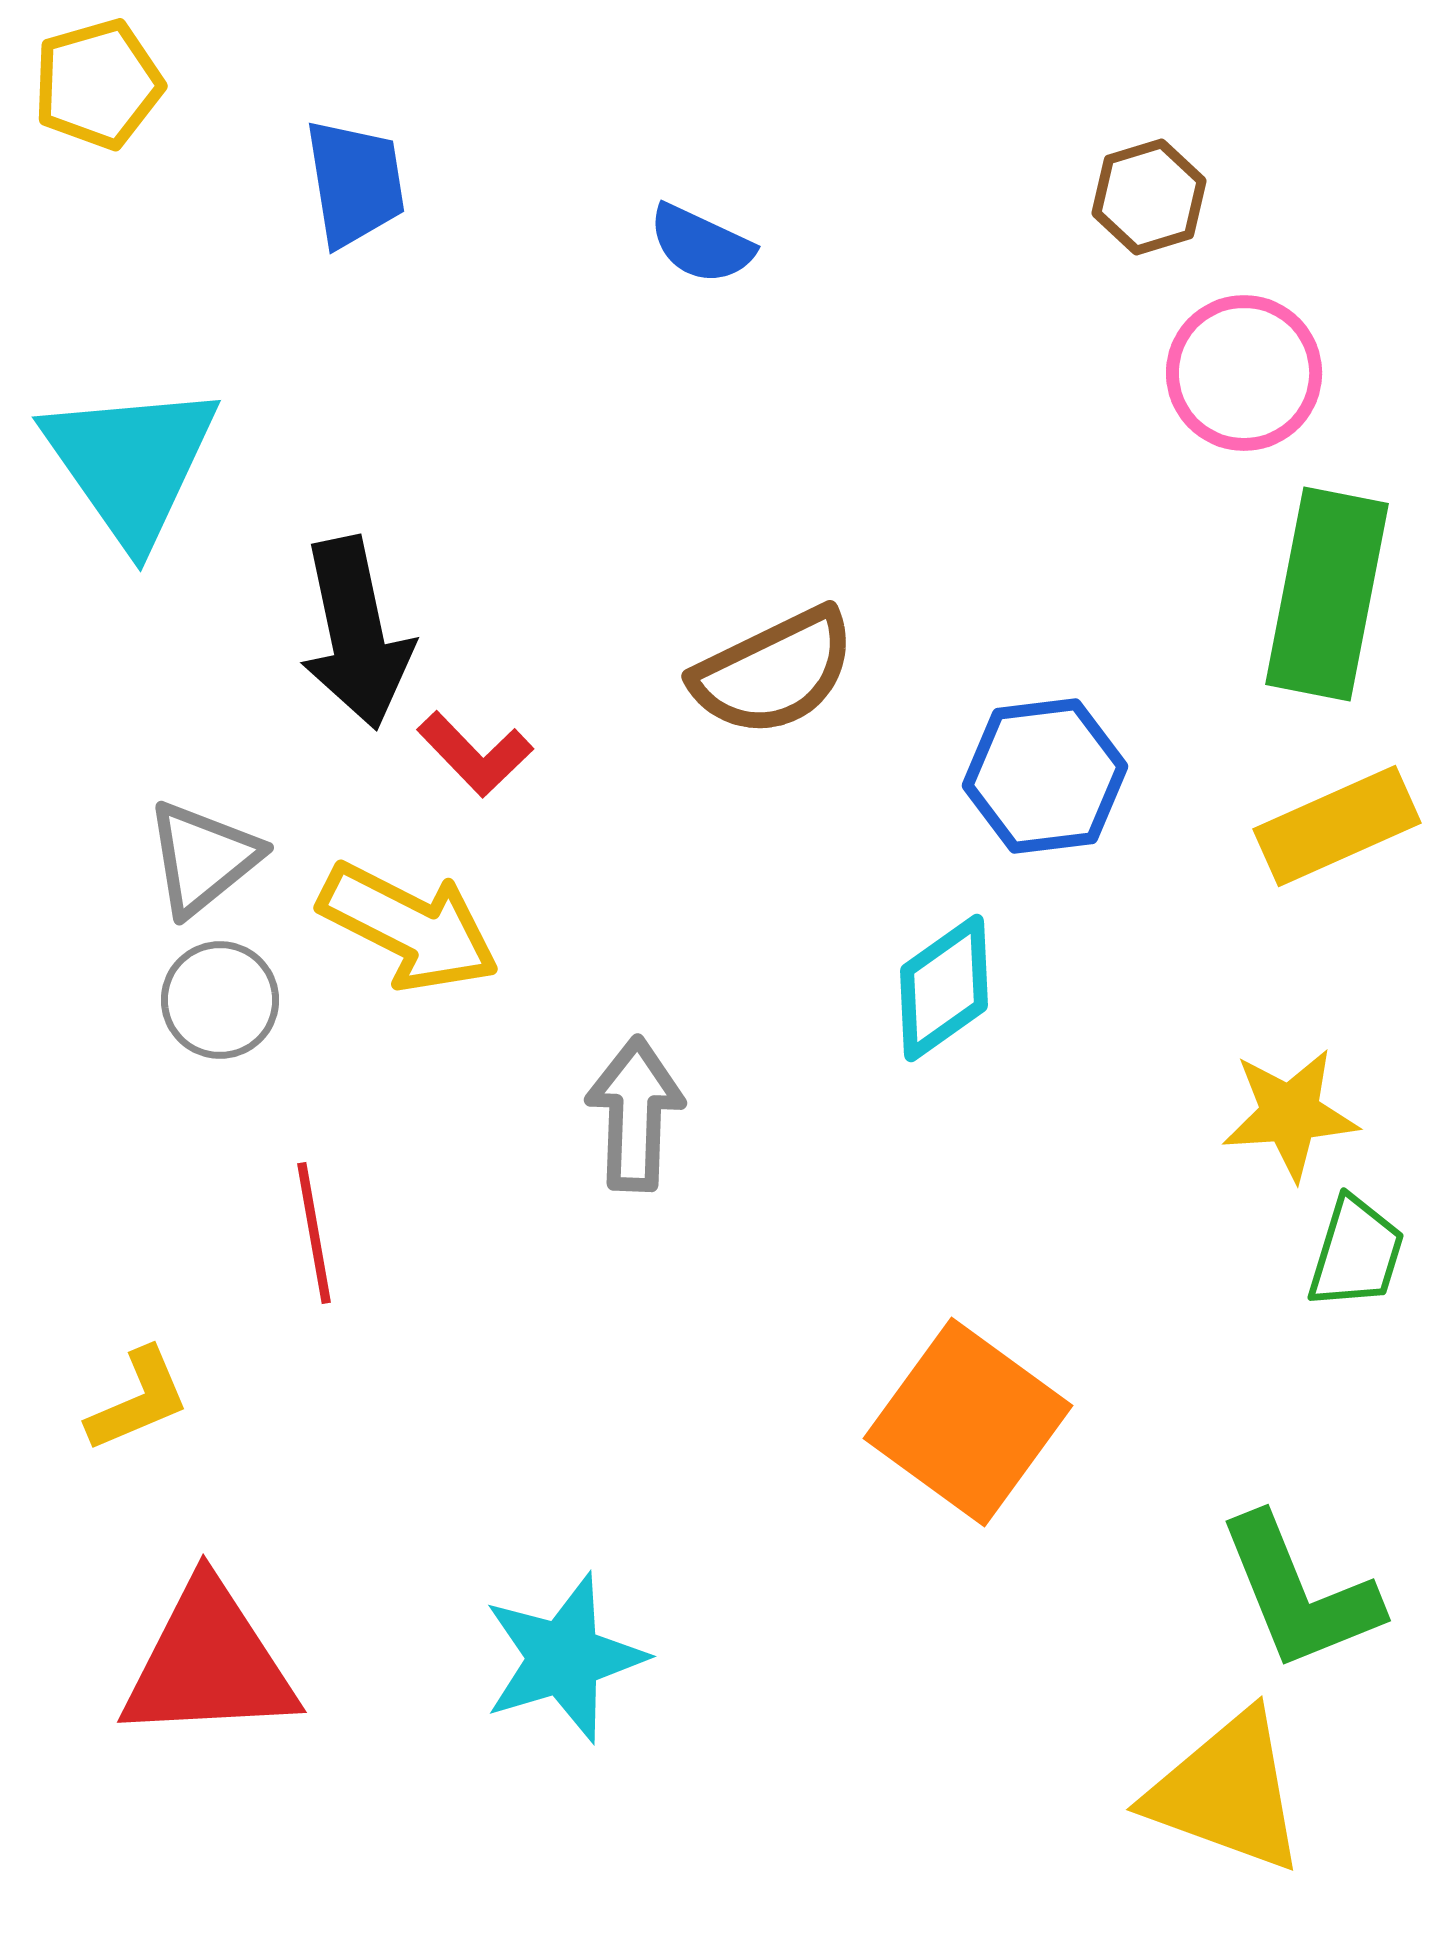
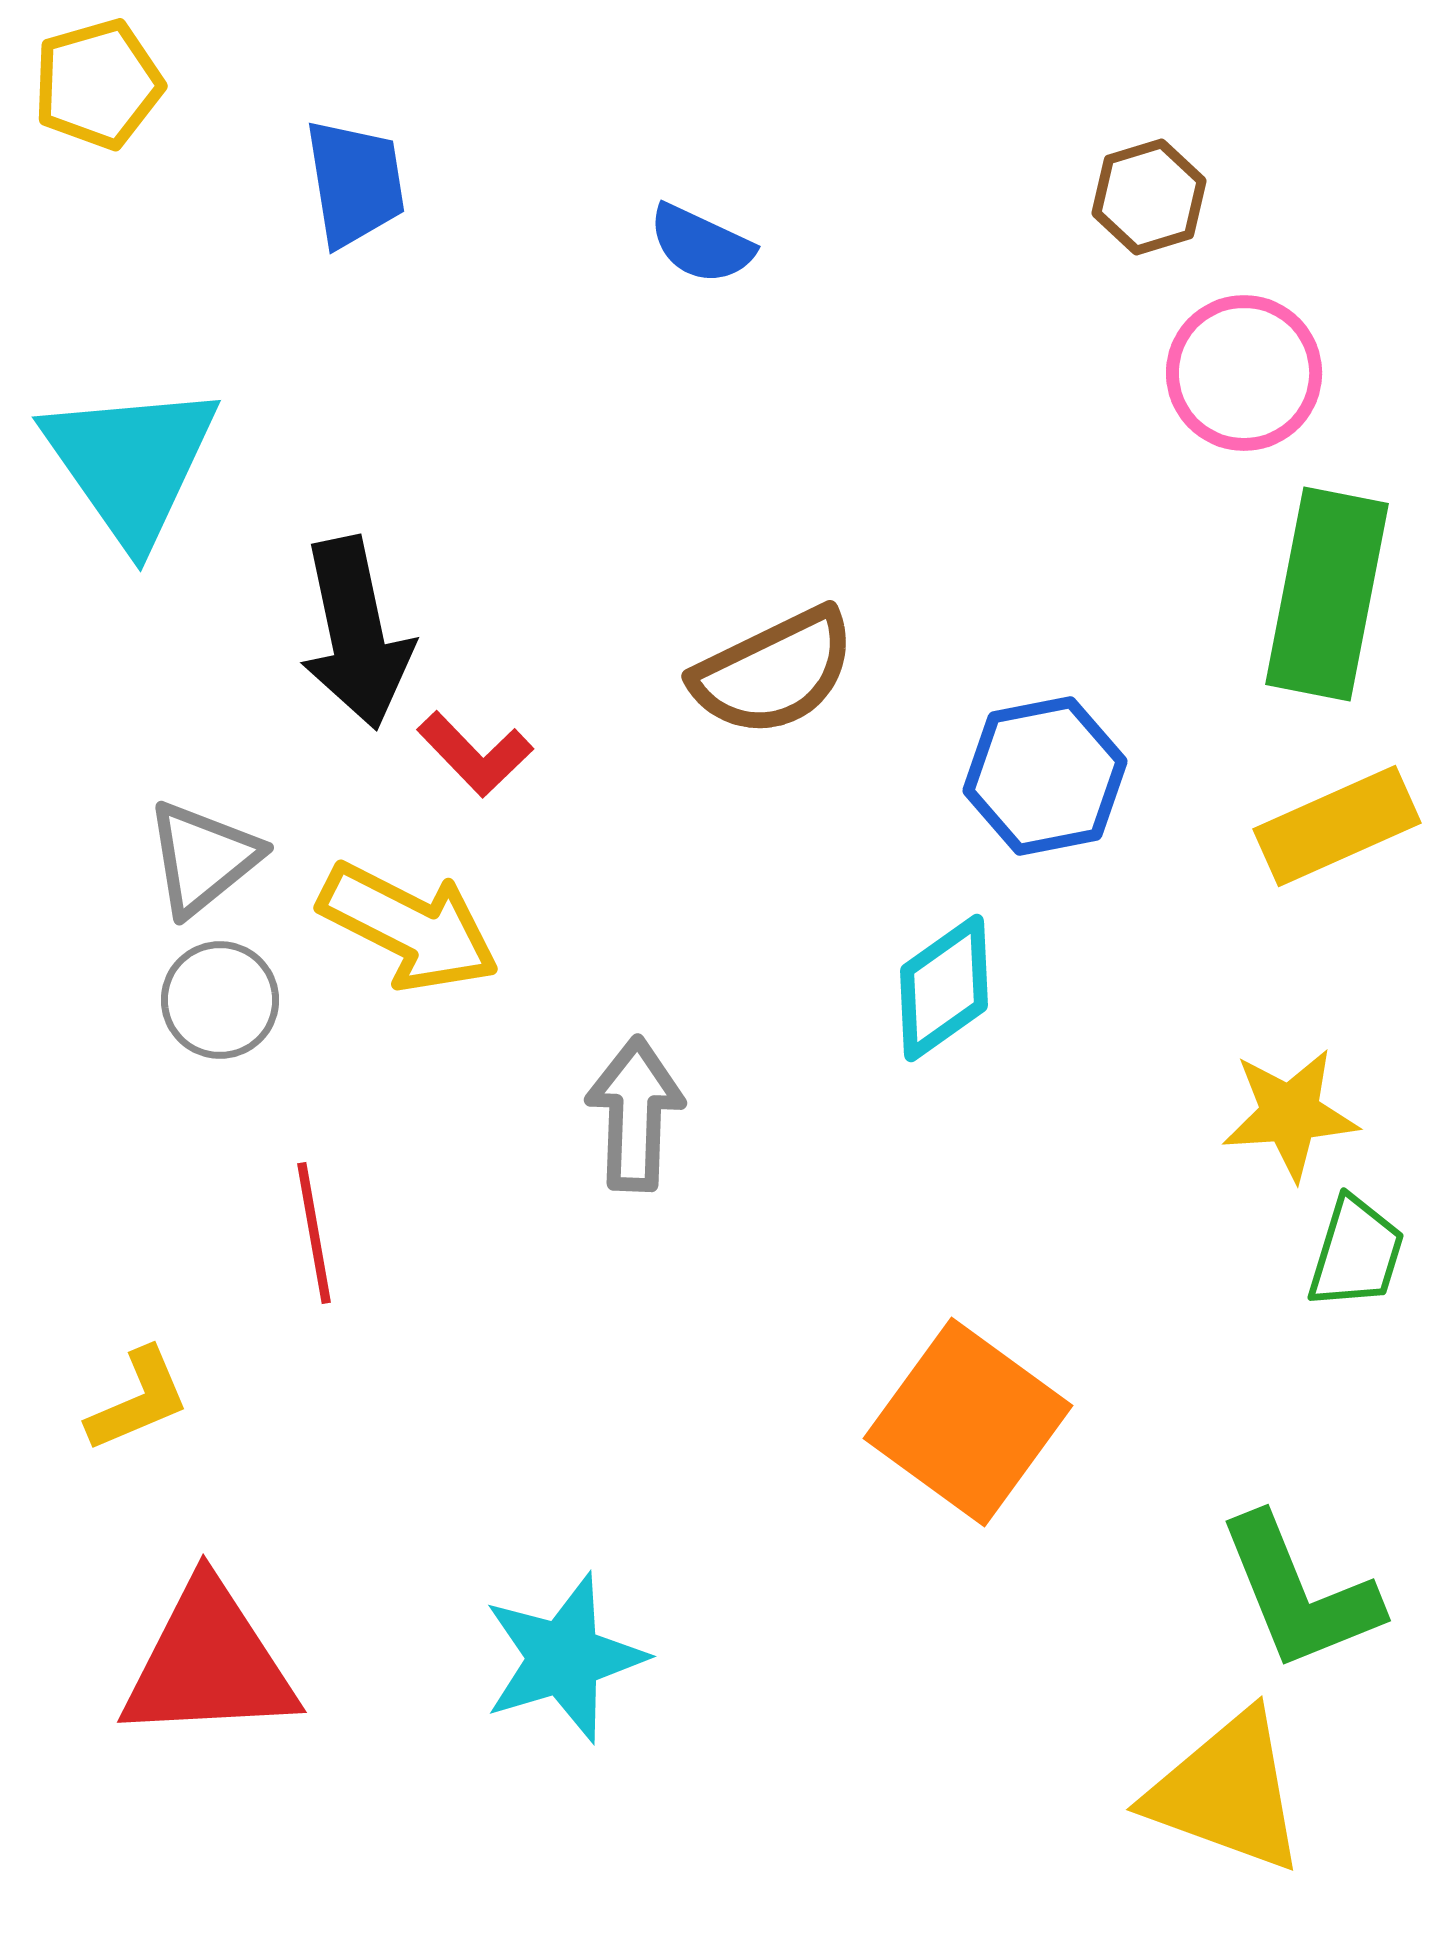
blue hexagon: rotated 4 degrees counterclockwise
